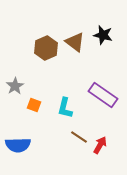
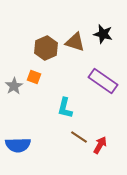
black star: moved 1 px up
brown triangle: rotated 20 degrees counterclockwise
gray star: moved 1 px left
purple rectangle: moved 14 px up
orange square: moved 28 px up
